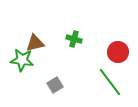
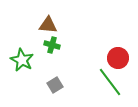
green cross: moved 22 px left, 6 px down
brown triangle: moved 13 px right, 18 px up; rotated 18 degrees clockwise
red circle: moved 6 px down
green star: rotated 20 degrees clockwise
